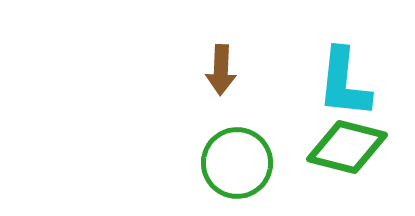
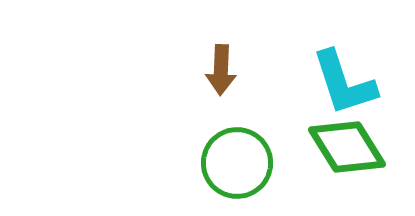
cyan L-shape: rotated 24 degrees counterclockwise
green diamond: rotated 44 degrees clockwise
